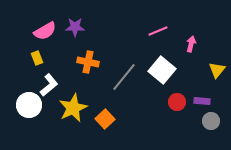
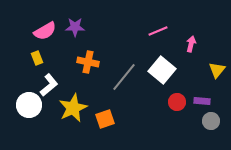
orange square: rotated 24 degrees clockwise
